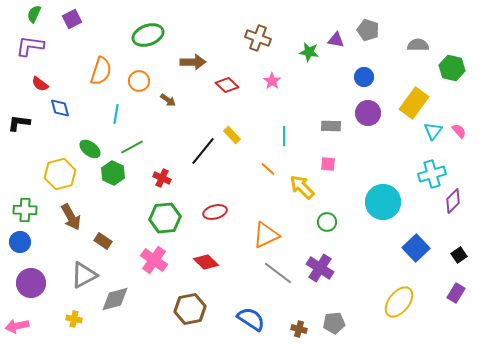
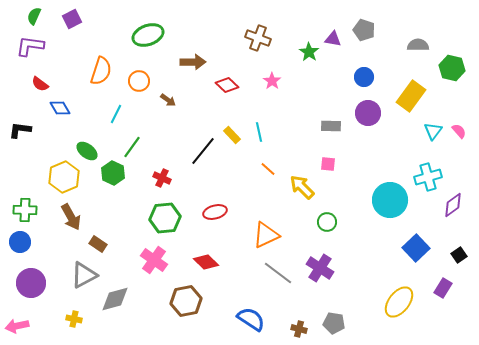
green semicircle at (34, 14): moved 2 px down
gray pentagon at (368, 30): moved 4 px left
purple triangle at (336, 40): moved 3 px left, 1 px up
green star at (309, 52): rotated 24 degrees clockwise
yellow rectangle at (414, 103): moved 3 px left, 7 px up
blue diamond at (60, 108): rotated 15 degrees counterclockwise
cyan line at (116, 114): rotated 18 degrees clockwise
black L-shape at (19, 123): moved 1 px right, 7 px down
cyan line at (284, 136): moved 25 px left, 4 px up; rotated 12 degrees counterclockwise
green line at (132, 147): rotated 25 degrees counterclockwise
green ellipse at (90, 149): moved 3 px left, 2 px down
yellow hexagon at (60, 174): moved 4 px right, 3 px down; rotated 8 degrees counterclockwise
cyan cross at (432, 174): moved 4 px left, 3 px down
purple diamond at (453, 201): moved 4 px down; rotated 10 degrees clockwise
cyan circle at (383, 202): moved 7 px right, 2 px up
brown rectangle at (103, 241): moved 5 px left, 3 px down
purple rectangle at (456, 293): moved 13 px left, 5 px up
brown hexagon at (190, 309): moved 4 px left, 8 px up
gray pentagon at (334, 323): rotated 15 degrees clockwise
